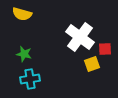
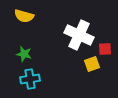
yellow semicircle: moved 2 px right, 2 px down
white cross: moved 1 px left, 2 px up; rotated 12 degrees counterclockwise
